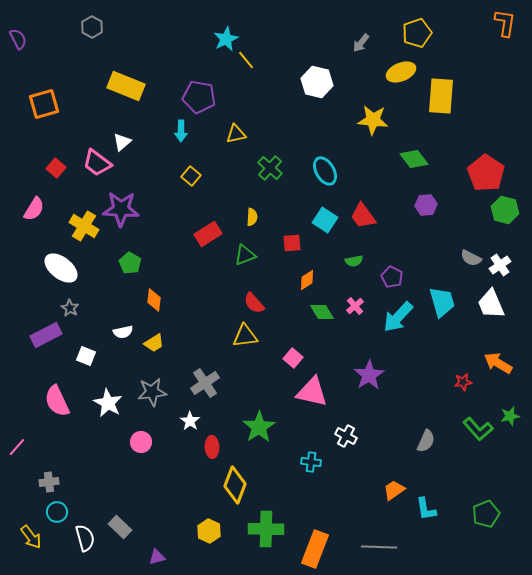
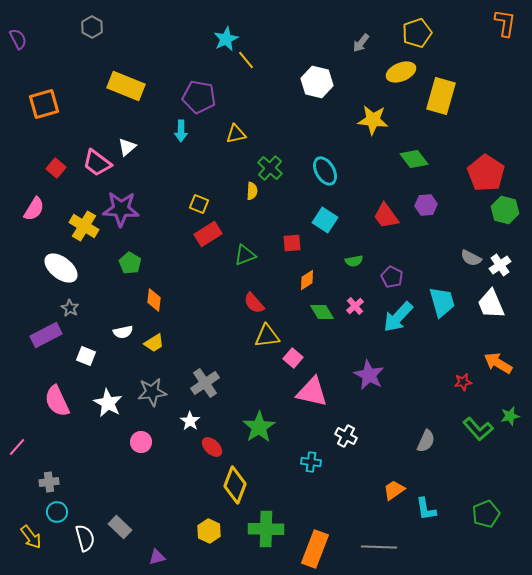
yellow rectangle at (441, 96): rotated 12 degrees clockwise
white triangle at (122, 142): moved 5 px right, 5 px down
yellow square at (191, 176): moved 8 px right, 28 px down; rotated 18 degrees counterclockwise
red trapezoid at (363, 216): moved 23 px right
yellow semicircle at (252, 217): moved 26 px up
yellow triangle at (245, 336): moved 22 px right
purple star at (369, 375): rotated 12 degrees counterclockwise
red ellipse at (212, 447): rotated 45 degrees counterclockwise
